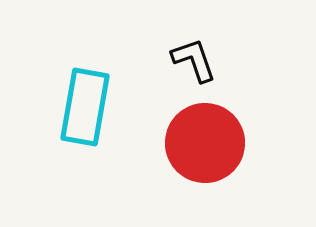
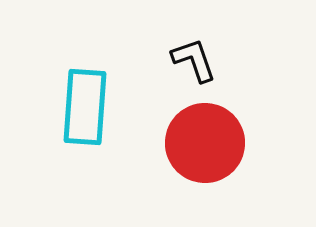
cyan rectangle: rotated 6 degrees counterclockwise
